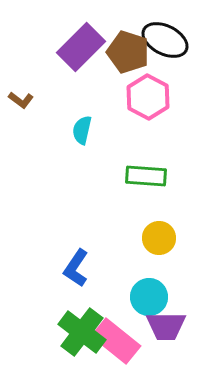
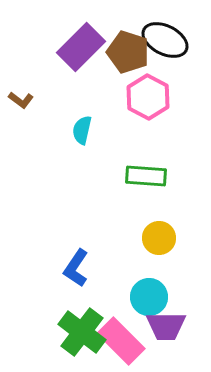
pink rectangle: moved 5 px right; rotated 6 degrees clockwise
